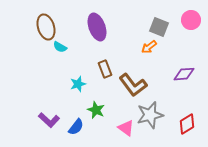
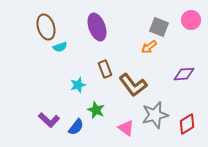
cyan semicircle: rotated 48 degrees counterclockwise
cyan star: moved 1 px down
gray star: moved 5 px right
